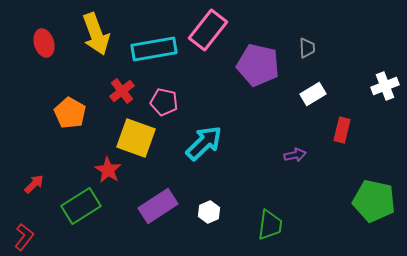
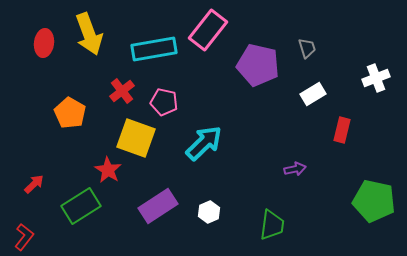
yellow arrow: moved 7 px left
red ellipse: rotated 24 degrees clockwise
gray trapezoid: rotated 15 degrees counterclockwise
white cross: moved 9 px left, 8 px up
purple arrow: moved 14 px down
green trapezoid: moved 2 px right
